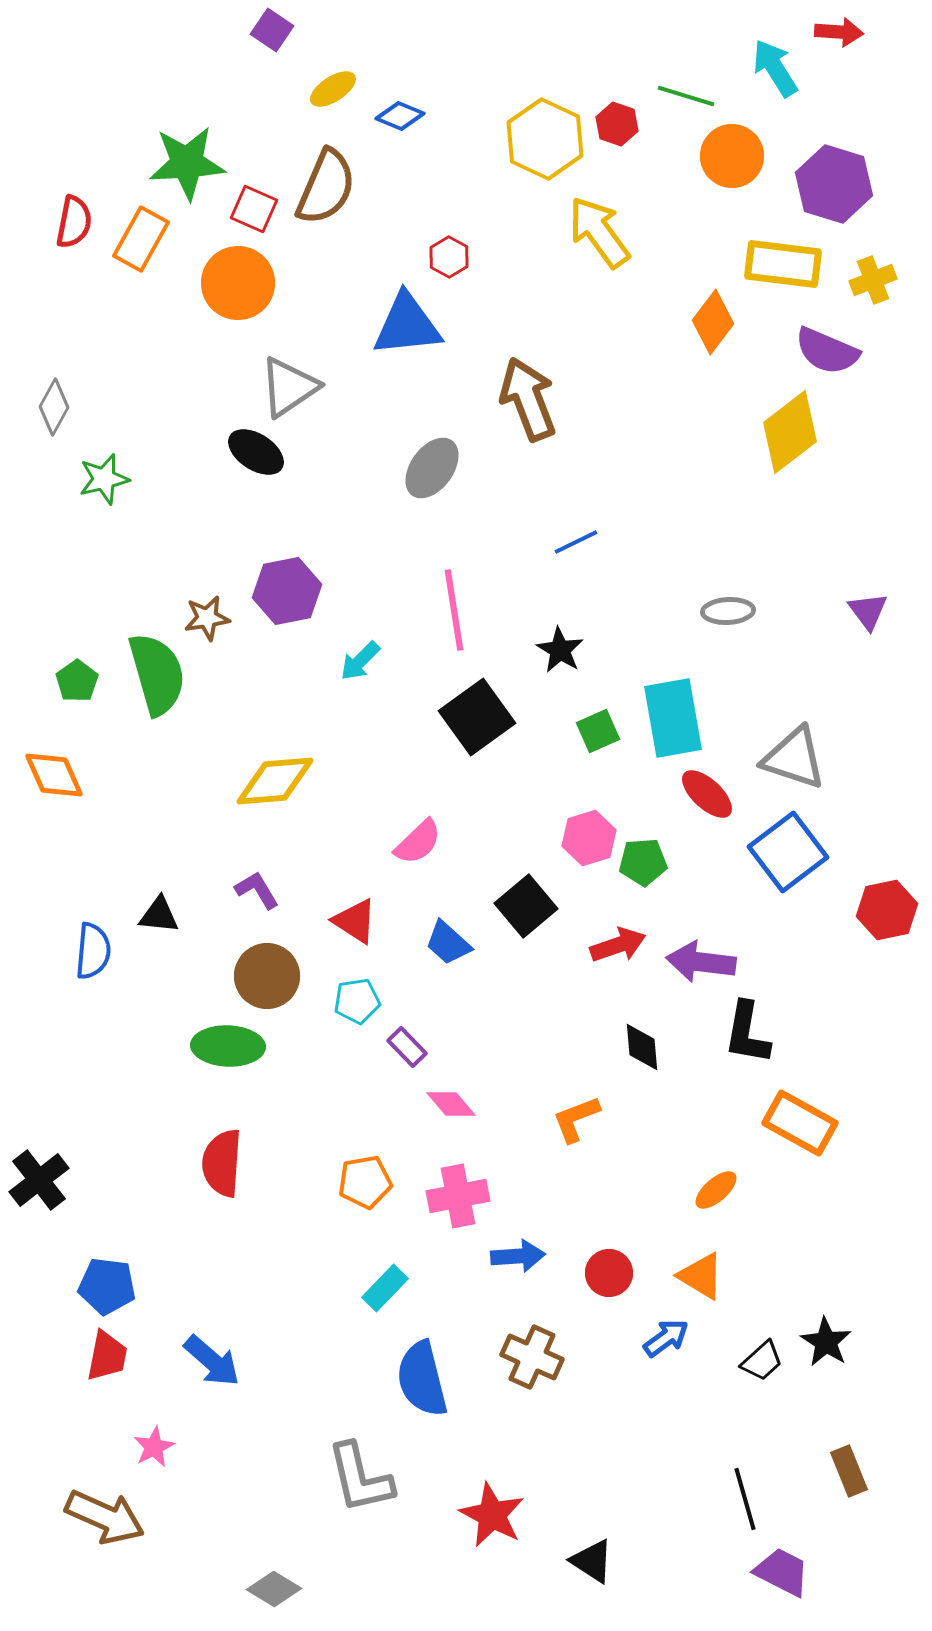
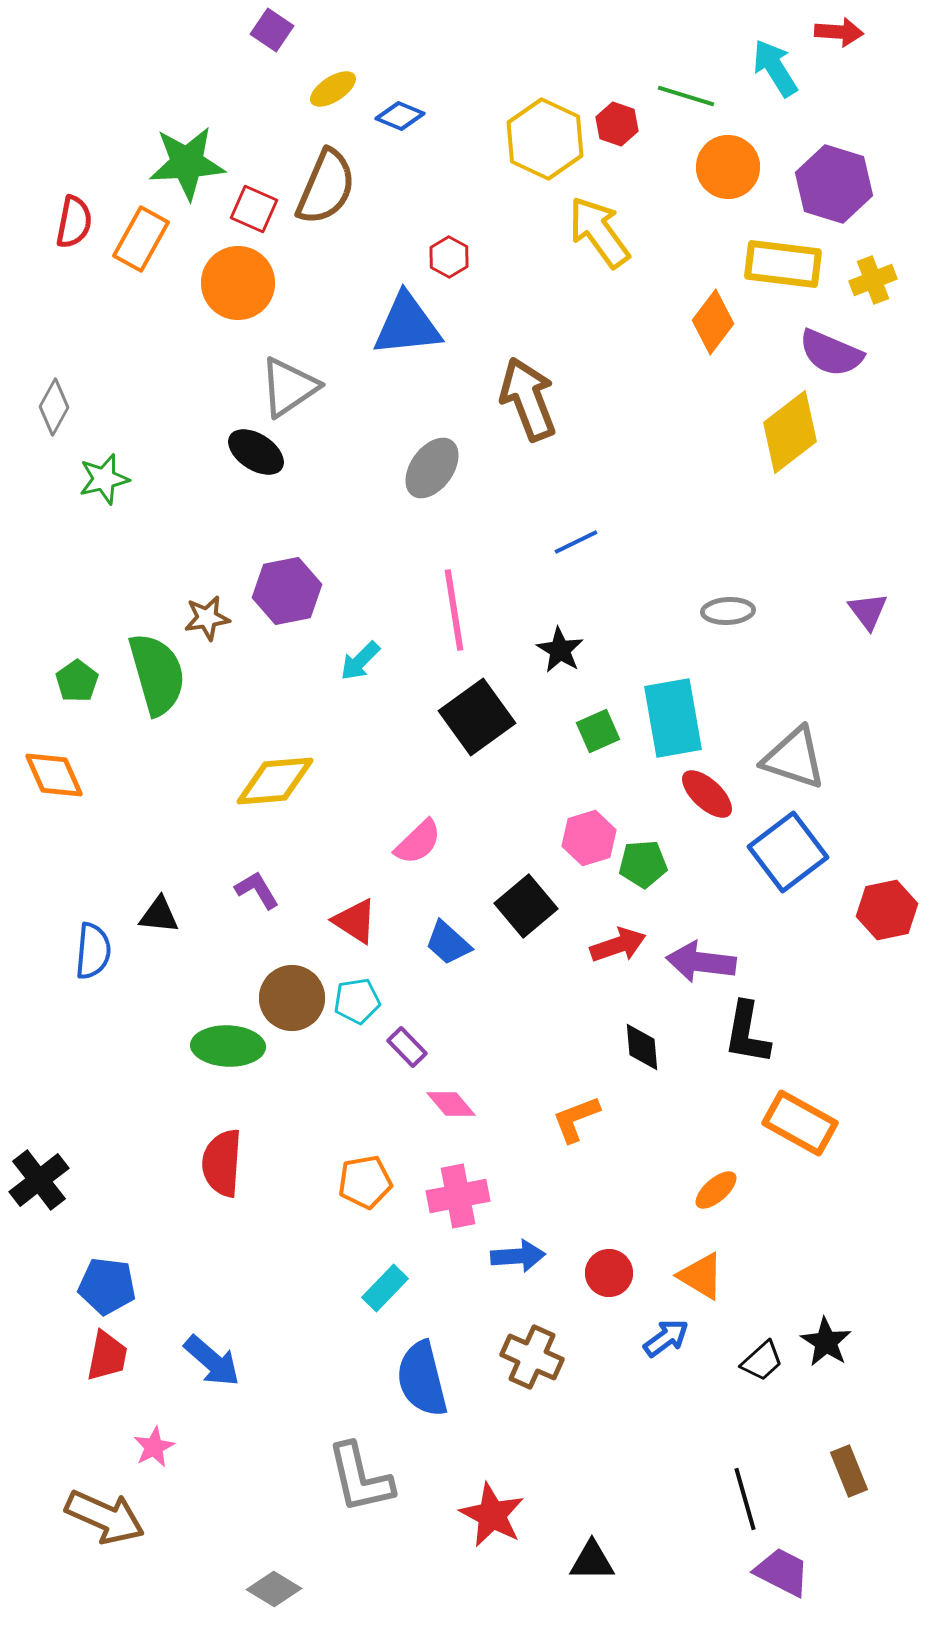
orange circle at (732, 156): moved 4 px left, 11 px down
purple semicircle at (827, 351): moved 4 px right, 2 px down
green pentagon at (643, 862): moved 2 px down
brown circle at (267, 976): moved 25 px right, 22 px down
black triangle at (592, 1561): rotated 33 degrees counterclockwise
